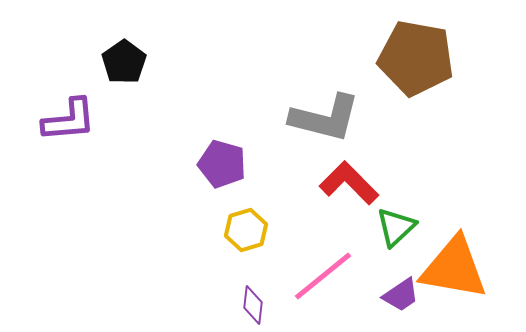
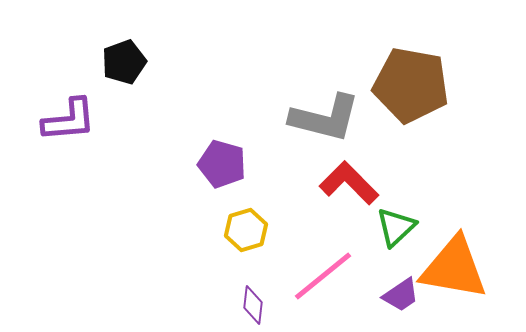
brown pentagon: moved 5 px left, 27 px down
black pentagon: rotated 15 degrees clockwise
